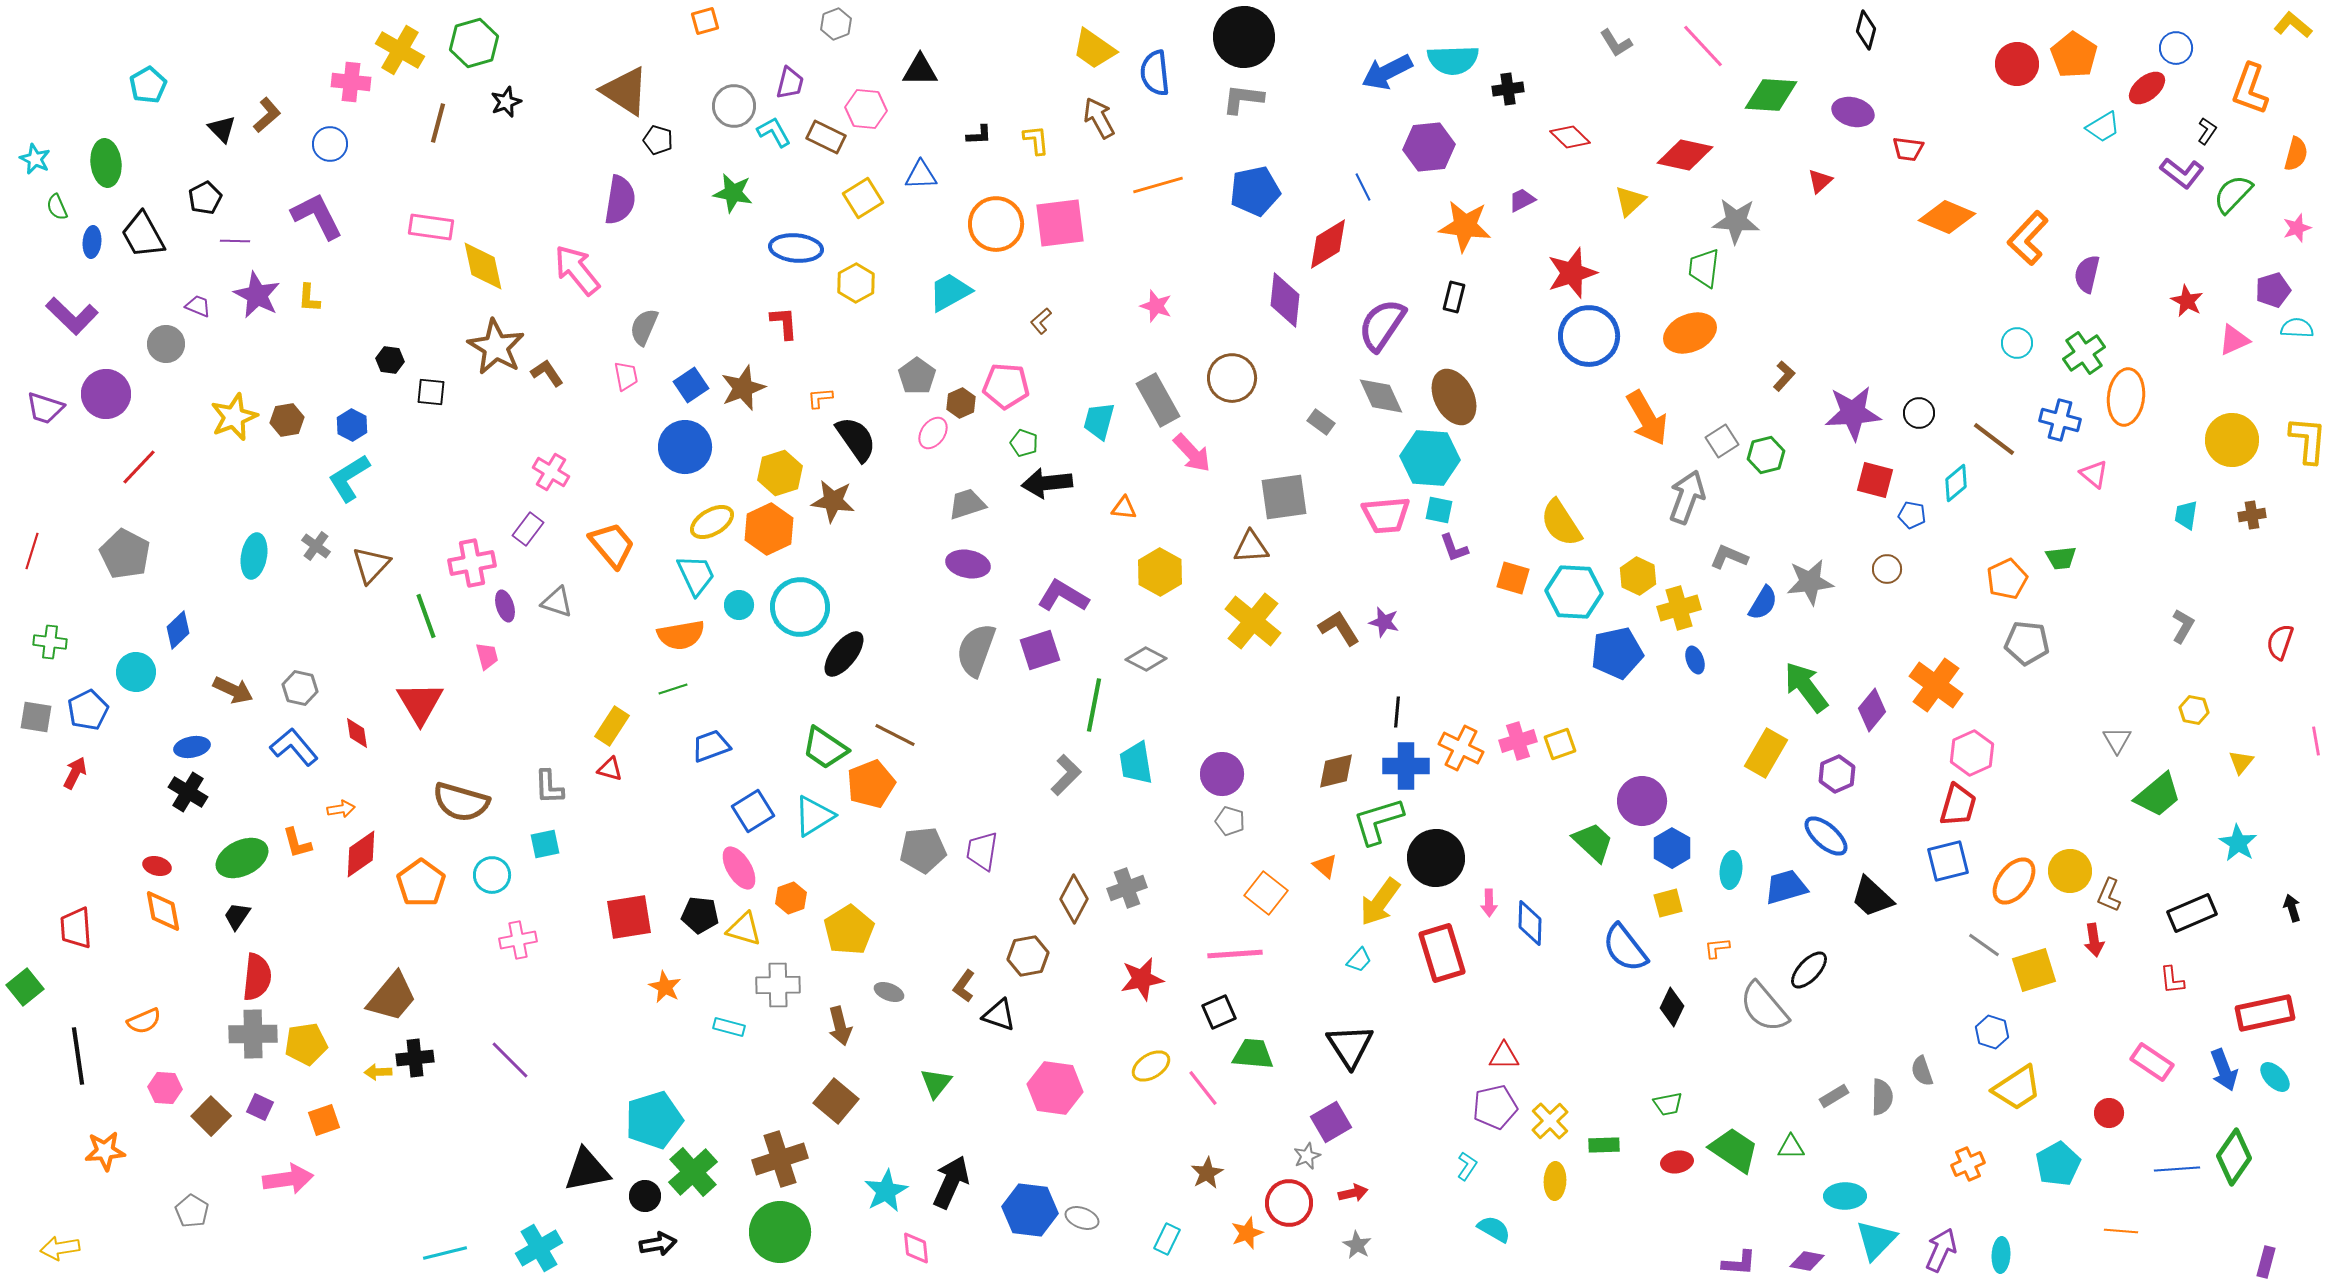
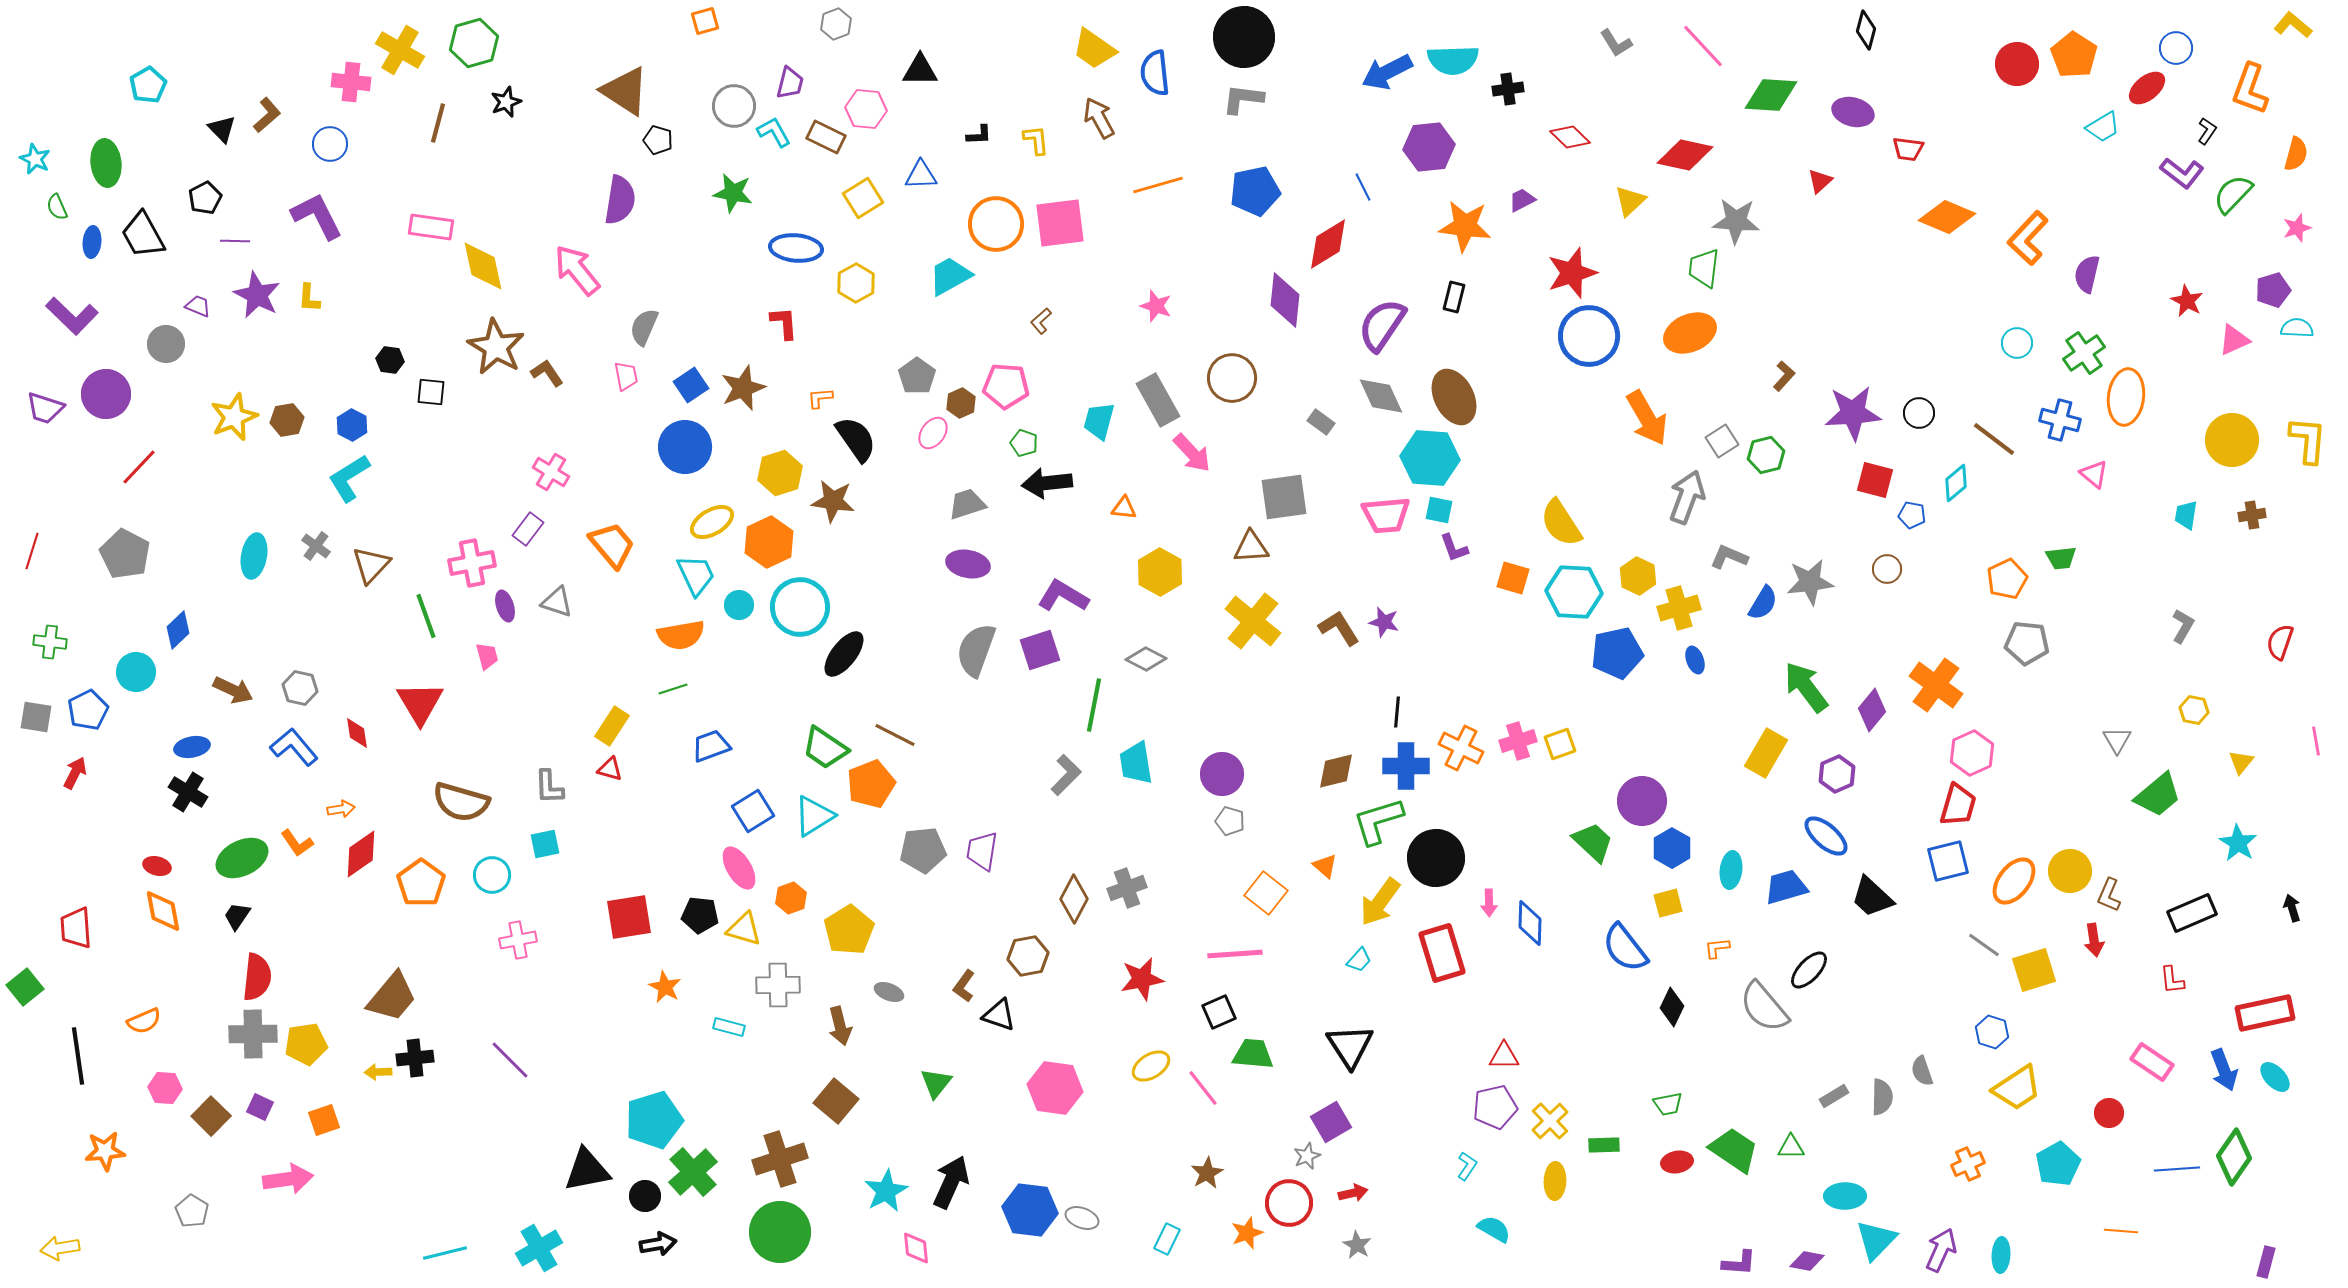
cyan trapezoid at (950, 292): moved 16 px up
orange hexagon at (769, 529): moved 13 px down
orange L-shape at (297, 843): rotated 20 degrees counterclockwise
